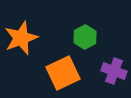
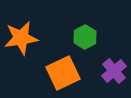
orange star: rotated 12 degrees clockwise
purple cross: rotated 30 degrees clockwise
